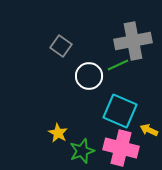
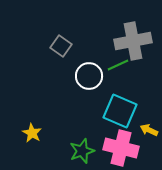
yellow star: moved 26 px left
